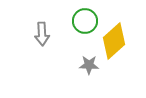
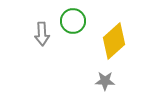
green circle: moved 12 px left
gray star: moved 16 px right, 16 px down
